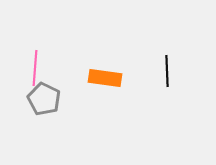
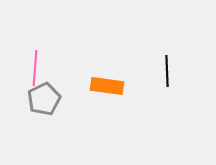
orange rectangle: moved 2 px right, 8 px down
gray pentagon: rotated 20 degrees clockwise
